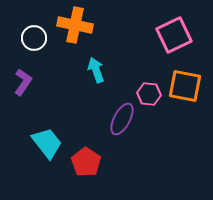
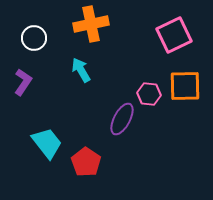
orange cross: moved 16 px right, 1 px up; rotated 24 degrees counterclockwise
cyan arrow: moved 15 px left; rotated 10 degrees counterclockwise
orange square: rotated 12 degrees counterclockwise
